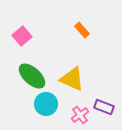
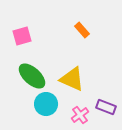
pink square: rotated 24 degrees clockwise
purple rectangle: moved 2 px right
